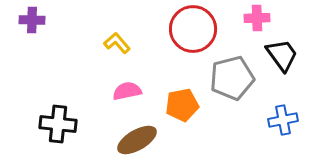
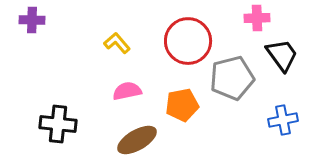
red circle: moved 5 px left, 12 px down
